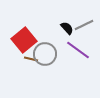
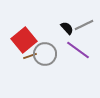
brown line: moved 1 px left, 3 px up; rotated 32 degrees counterclockwise
